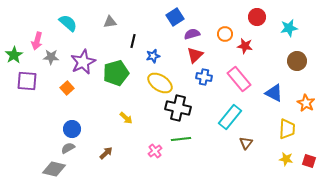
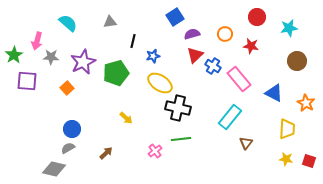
red star: moved 6 px right
blue cross: moved 9 px right, 11 px up; rotated 21 degrees clockwise
